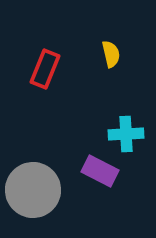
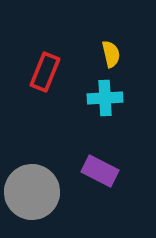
red rectangle: moved 3 px down
cyan cross: moved 21 px left, 36 px up
gray circle: moved 1 px left, 2 px down
